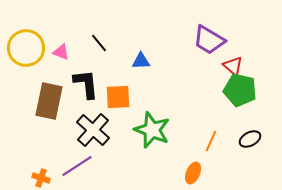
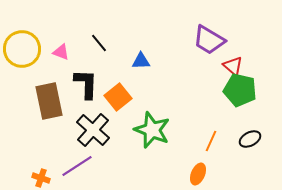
yellow circle: moved 4 px left, 1 px down
black L-shape: rotated 8 degrees clockwise
orange square: rotated 36 degrees counterclockwise
brown rectangle: rotated 24 degrees counterclockwise
orange ellipse: moved 5 px right, 1 px down
